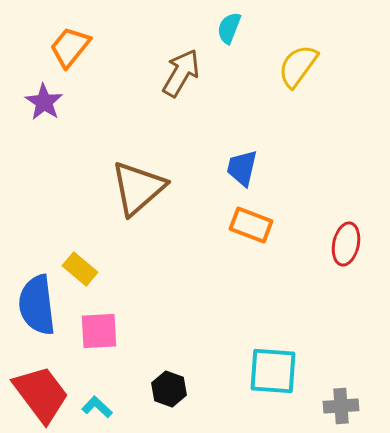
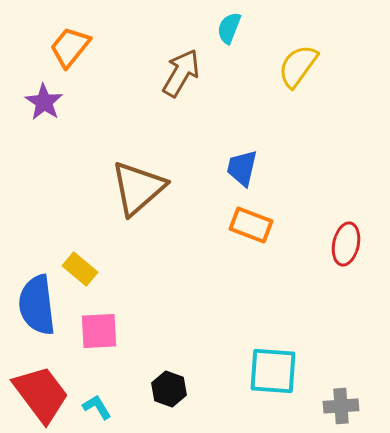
cyan L-shape: rotated 16 degrees clockwise
